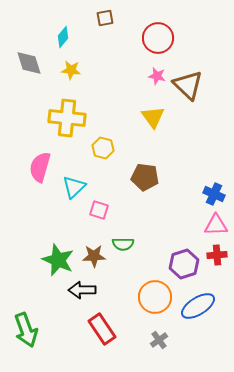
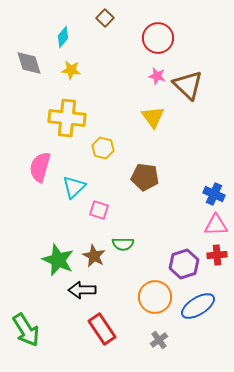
brown square: rotated 36 degrees counterclockwise
brown star: rotated 30 degrees clockwise
green arrow: rotated 12 degrees counterclockwise
